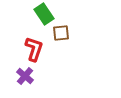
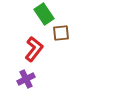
red L-shape: rotated 20 degrees clockwise
purple cross: moved 1 px right, 3 px down; rotated 24 degrees clockwise
